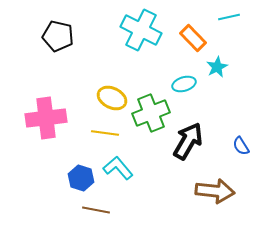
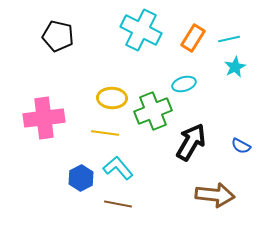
cyan line: moved 22 px down
orange rectangle: rotated 76 degrees clockwise
cyan star: moved 18 px right
yellow ellipse: rotated 24 degrees counterclockwise
green cross: moved 2 px right, 2 px up
pink cross: moved 2 px left
black arrow: moved 3 px right, 1 px down
blue semicircle: rotated 30 degrees counterclockwise
blue hexagon: rotated 15 degrees clockwise
brown arrow: moved 4 px down
brown line: moved 22 px right, 6 px up
